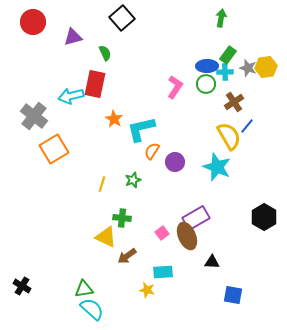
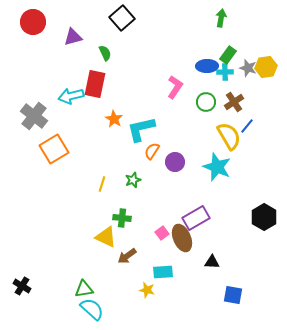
green circle: moved 18 px down
brown ellipse: moved 5 px left, 2 px down
